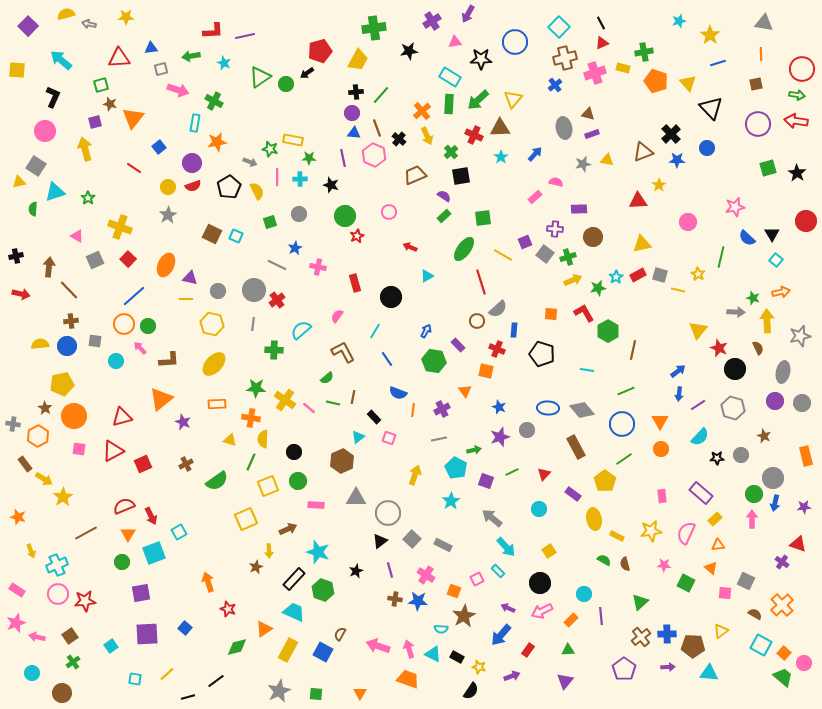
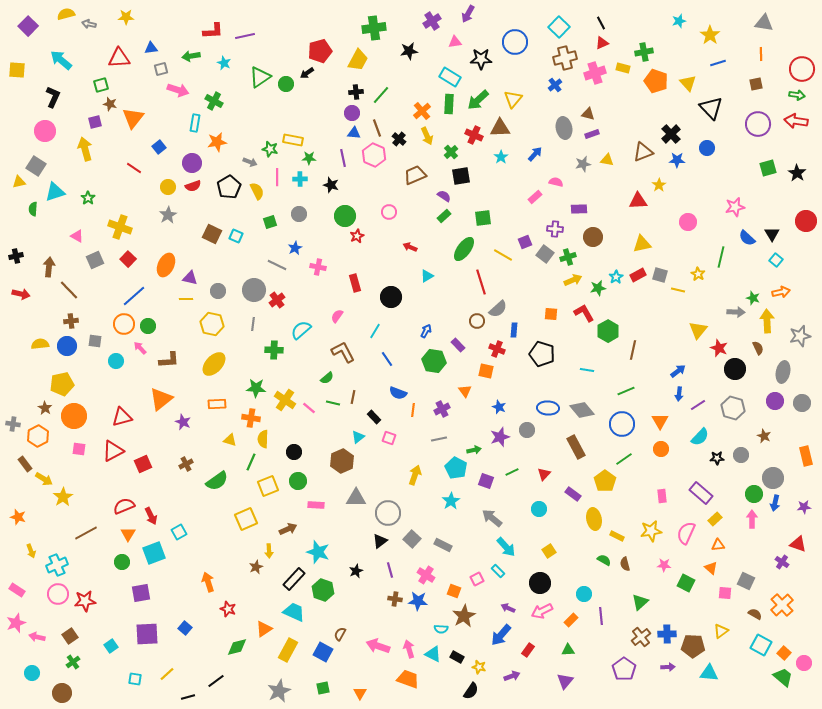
green square at (316, 694): moved 7 px right, 6 px up; rotated 16 degrees counterclockwise
